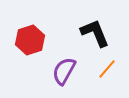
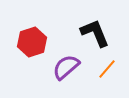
red hexagon: moved 2 px right, 2 px down
purple semicircle: moved 2 px right, 4 px up; rotated 20 degrees clockwise
